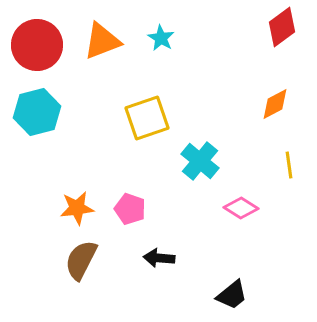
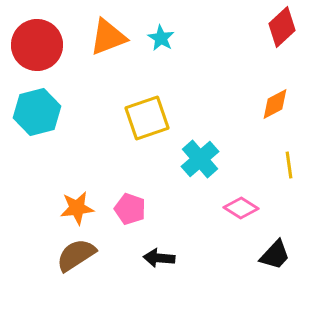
red diamond: rotated 6 degrees counterclockwise
orange triangle: moved 6 px right, 4 px up
cyan cross: moved 2 px up; rotated 9 degrees clockwise
brown semicircle: moved 5 px left, 5 px up; rotated 30 degrees clockwise
black trapezoid: moved 43 px right, 40 px up; rotated 8 degrees counterclockwise
